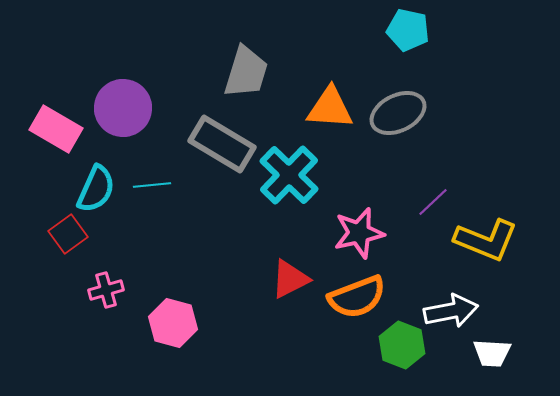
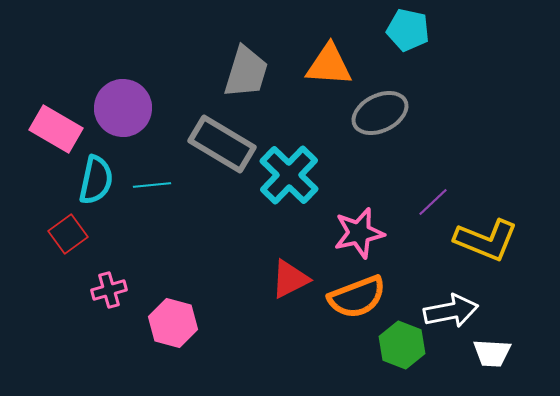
orange triangle: moved 1 px left, 43 px up
gray ellipse: moved 18 px left
cyan semicircle: moved 9 px up; rotated 12 degrees counterclockwise
pink cross: moved 3 px right
